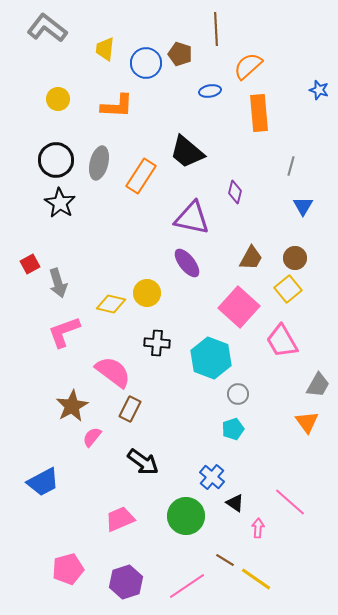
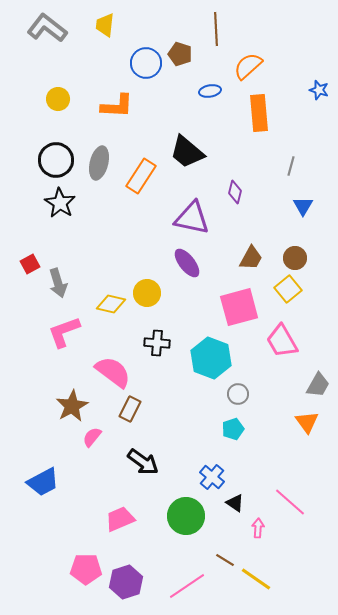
yellow trapezoid at (105, 49): moved 24 px up
pink square at (239, 307): rotated 33 degrees clockwise
pink pentagon at (68, 569): moved 18 px right; rotated 16 degrees clockwise
